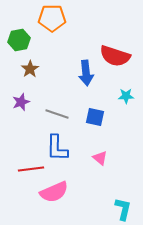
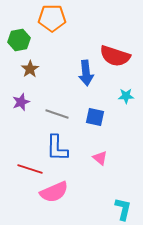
red line: moved 1 px left; rotated 25 degrees clockwise
